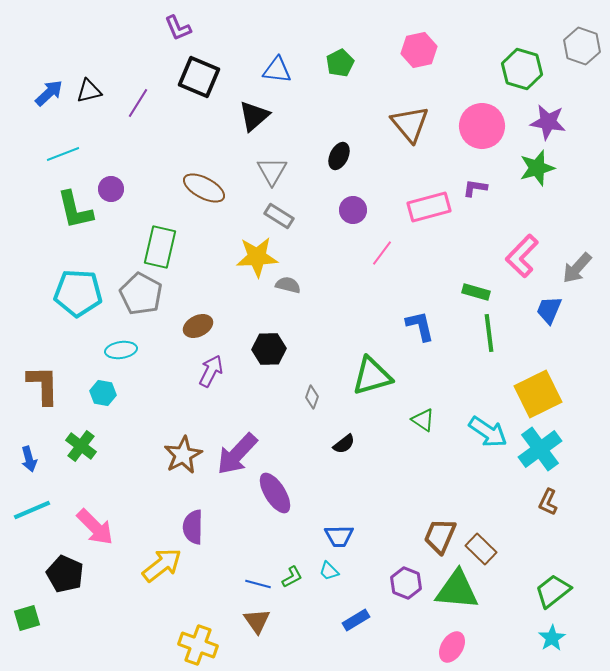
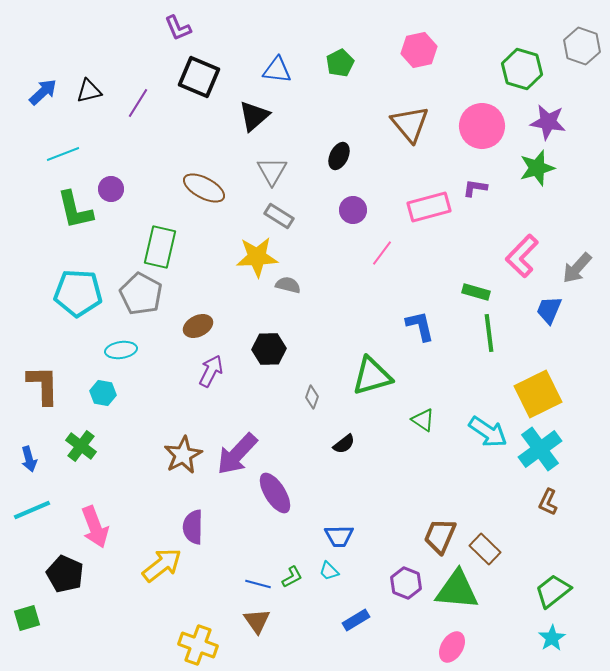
blue arrow at (49, 93): moved 6 px left, 1 px up
pink arrow at (95, 527): rotated 24 degrees clockwise
brown rectangle at (481, 549): moved 4 px right
